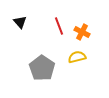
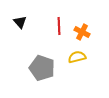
red line: rotated 18 degrees clockwise
gray pentagon: rotated 15 degrees counterclockwise
